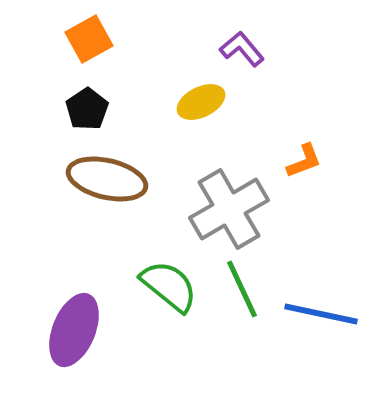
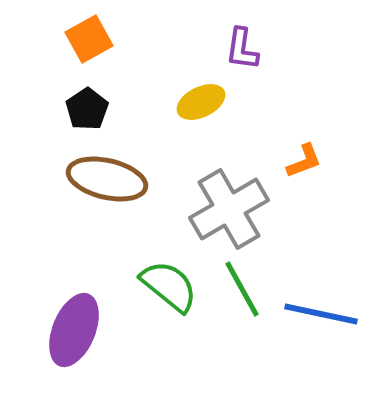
purple L-shape: rotated 132 degrees counterclockwise
green line: rotated 4 degrees counterclockwise
